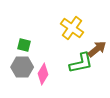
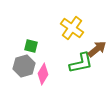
green square: moved 7 px right, 1 px down
gray hexagon: moved 2 px right, 1 px up; rotated 15 degrees counterclockwise
